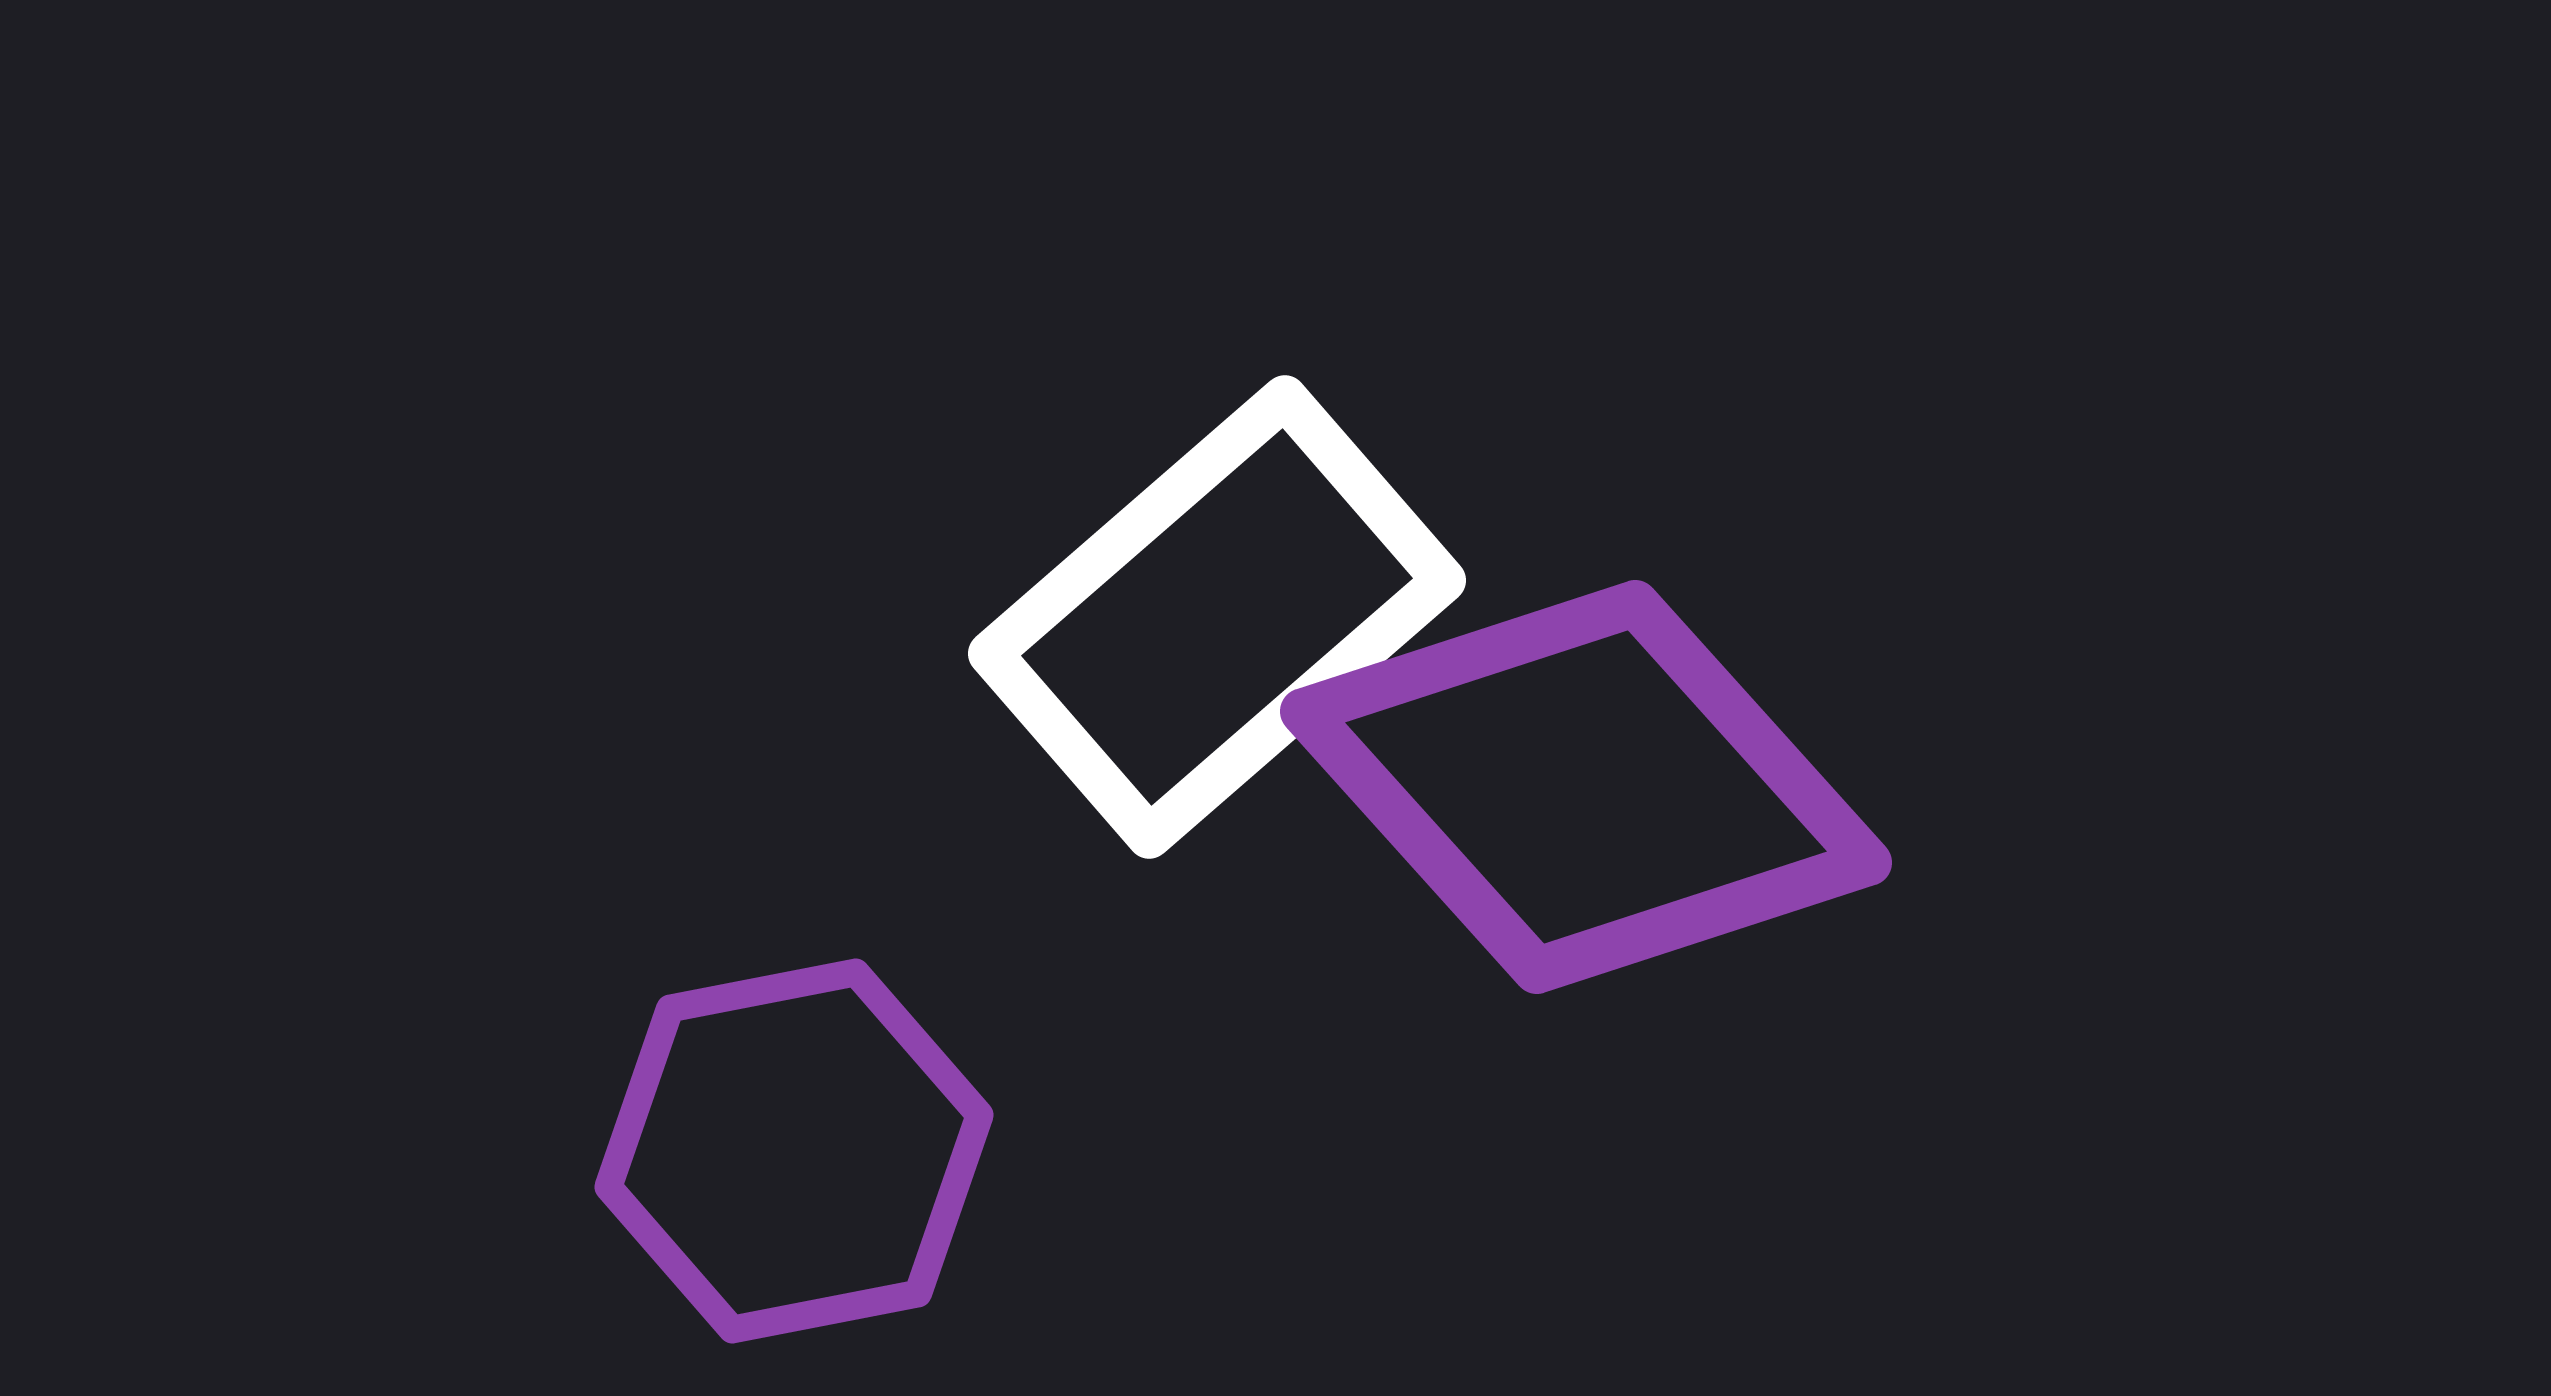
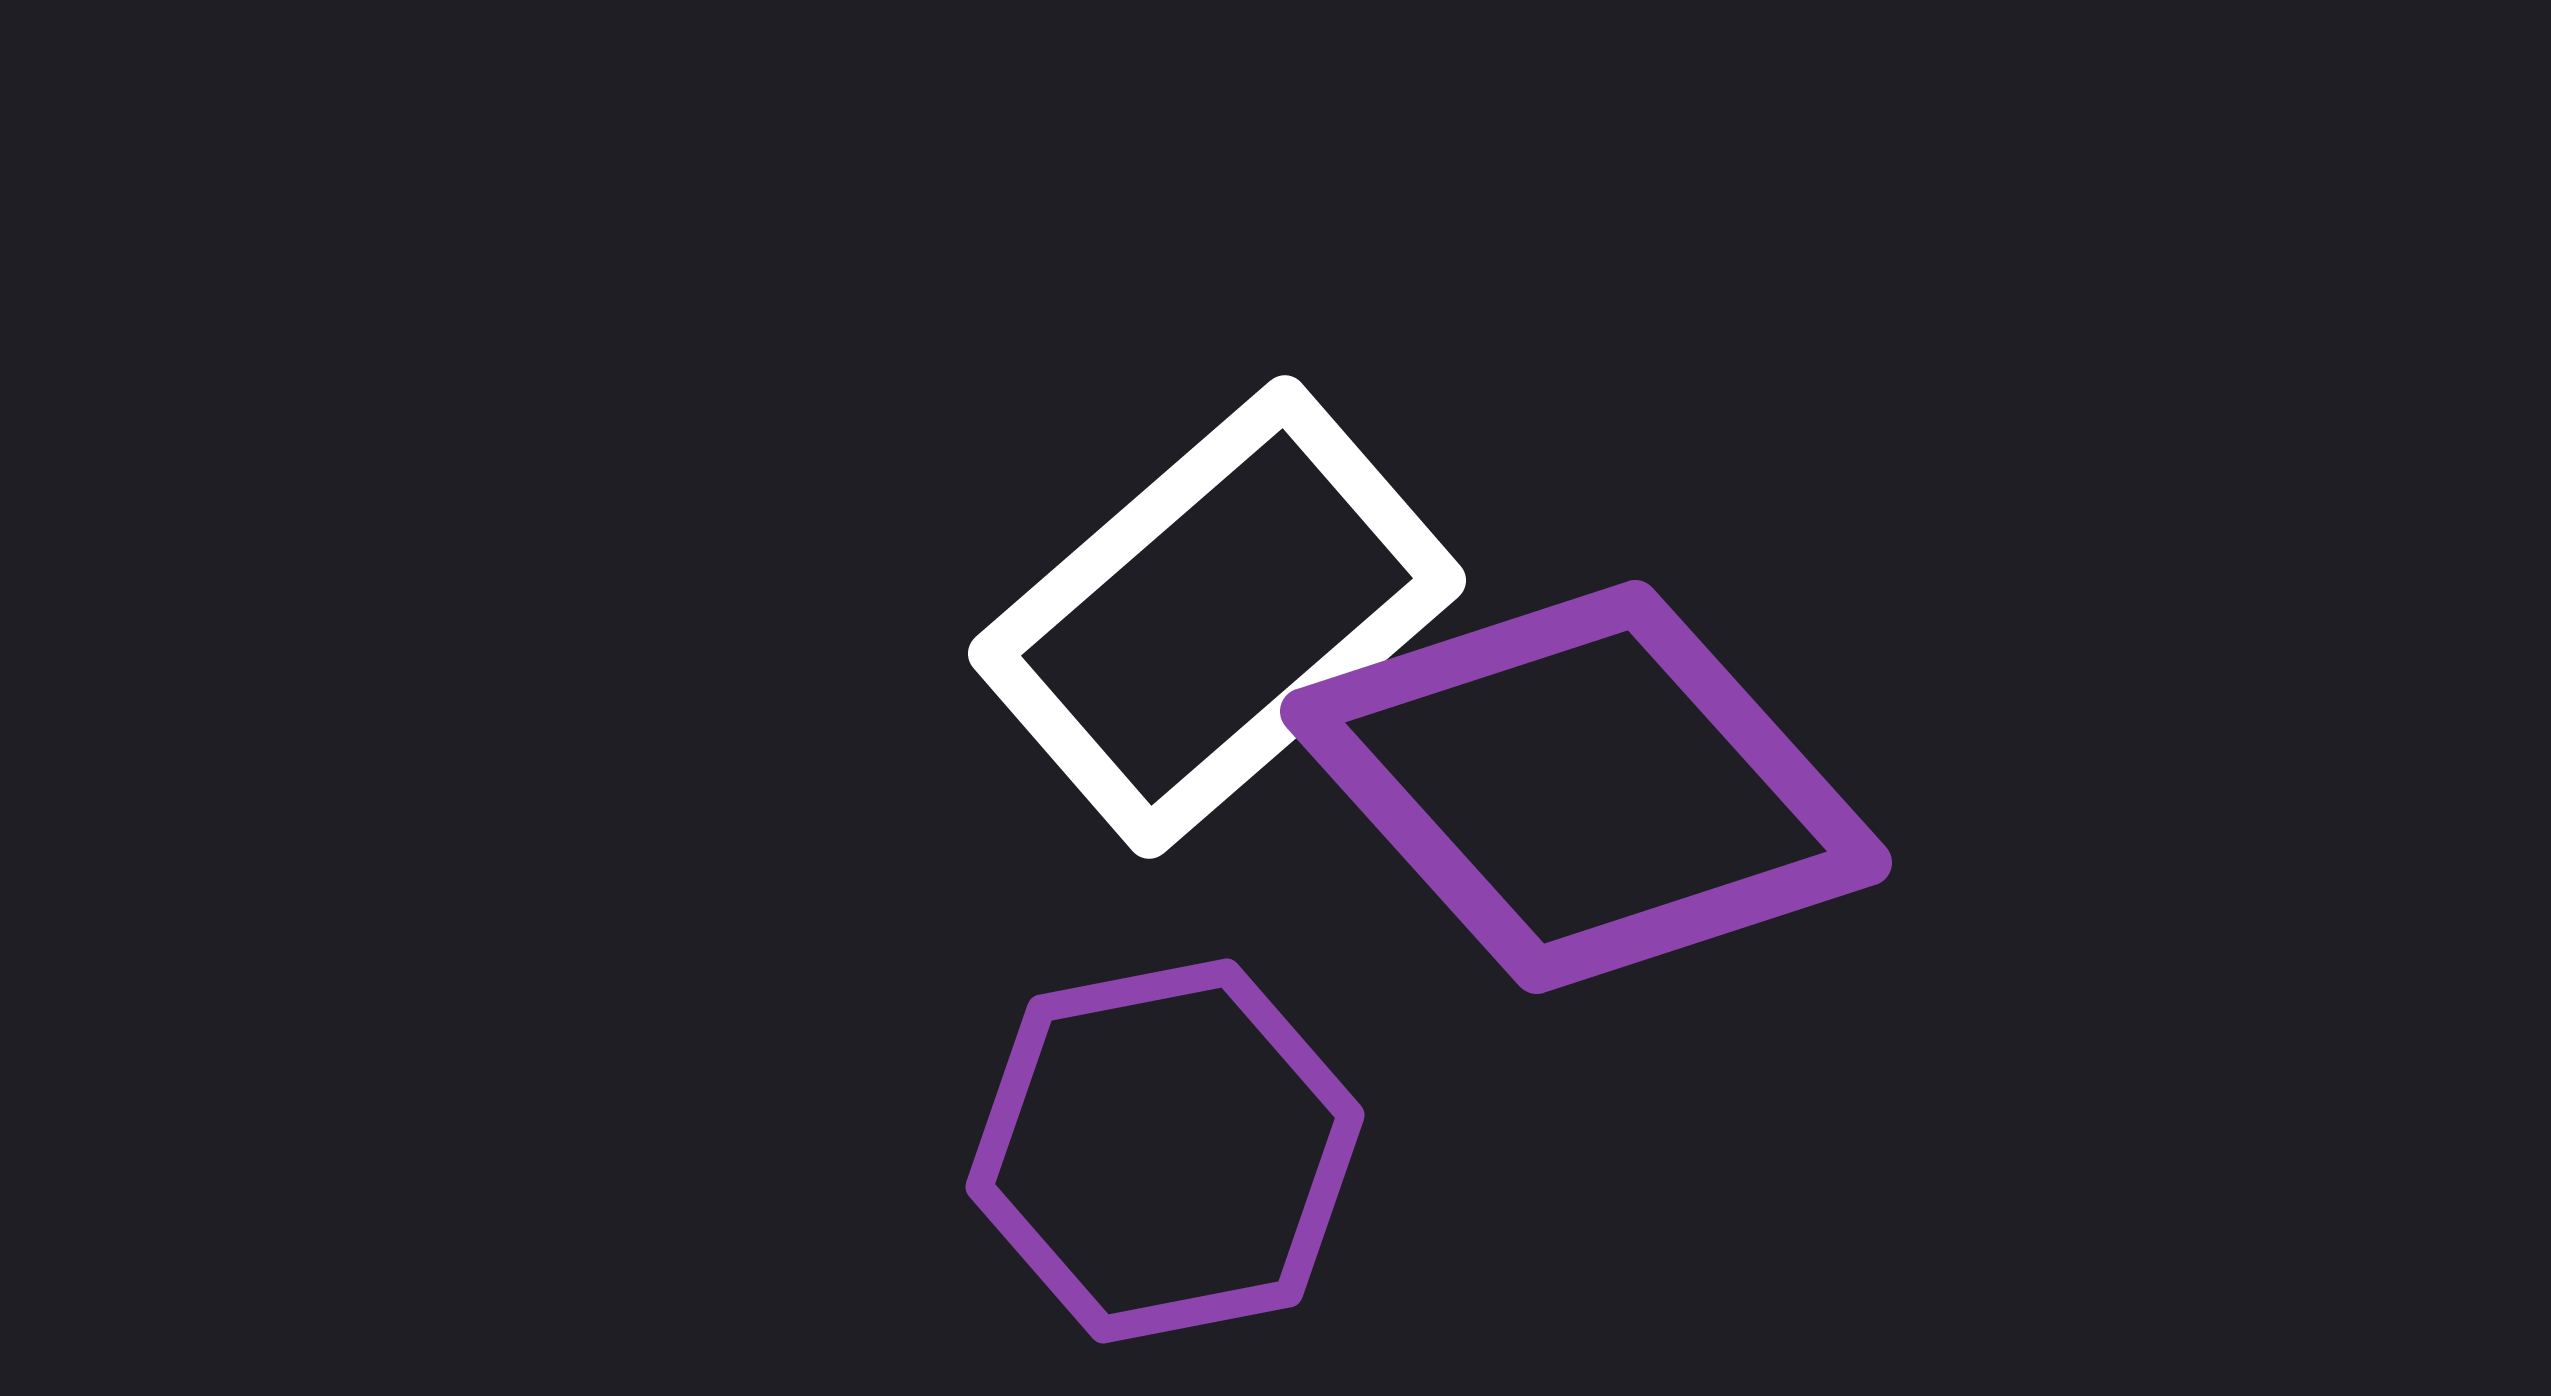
purple hexagon: moved 371 px right
